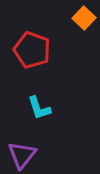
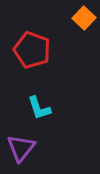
purple triangle: moved 1 px left, 7 px up
